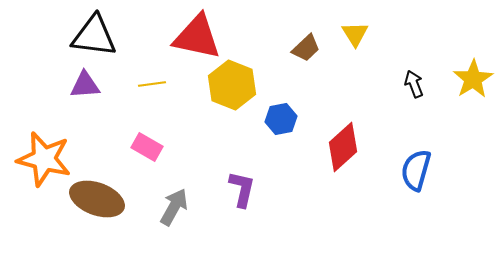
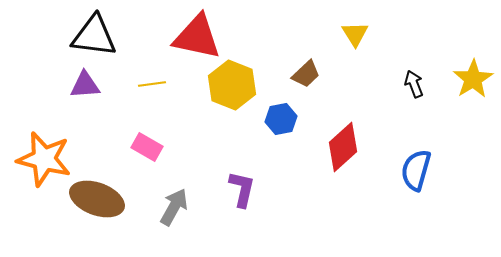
brown trapezoid: moved 26 px down
